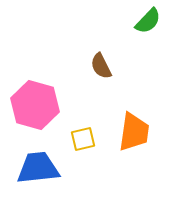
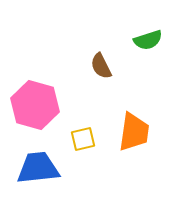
green semicircle: moved 19 px down; rotated 28 degrees clockwise
